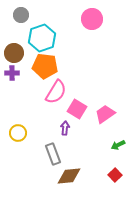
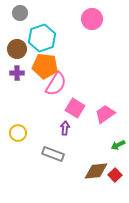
gray circle: moved 1 px left, 2 px up
brown circle: moved 3 px right, 4 px up
purple cross: moved 5 px right
pink semicircle: moved 8 px up
pink square: moved 2 px left, 1 px up
gray rectangle: rotated 50 degrees counterclockwise
brown diamond: moved 27 px right, 5 px up
